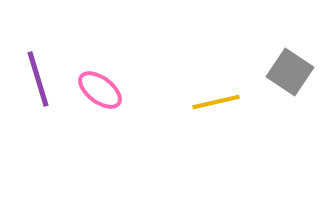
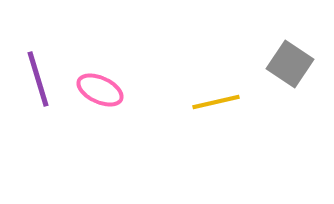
gray square: moved 8 px up
pink ellipse: rotated 12 degrees counterclockwise
